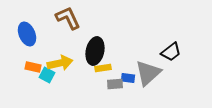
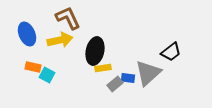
yellow arrow: moved 23 px up
gray rectangle: rotated 35 degrees counterclockwise
